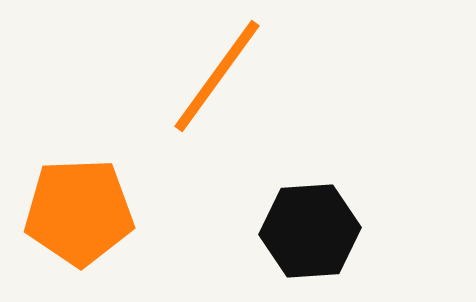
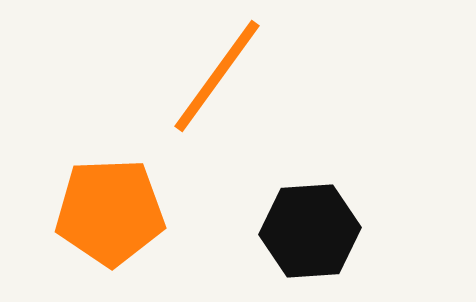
orange pentagon: moved 31 px right
